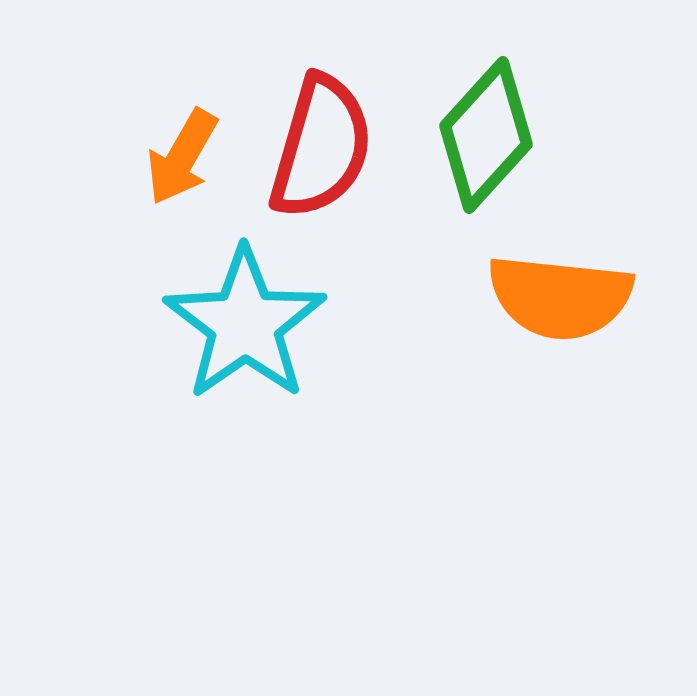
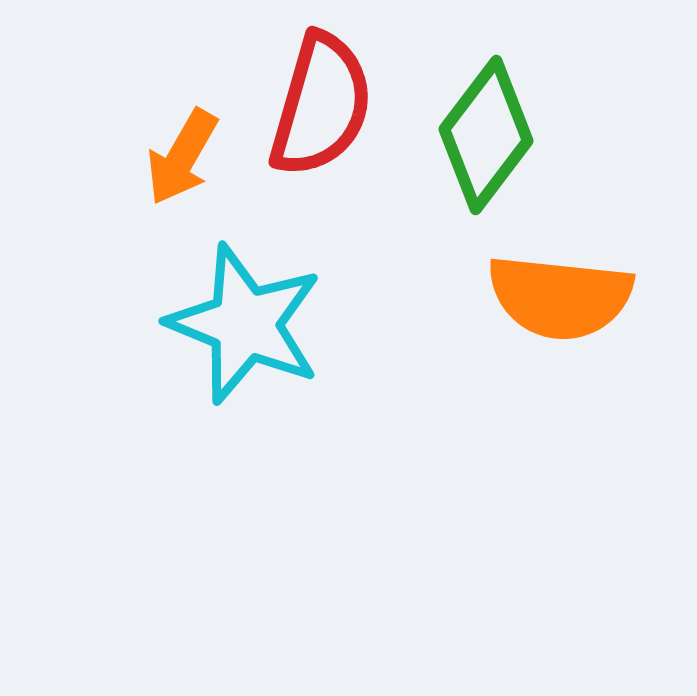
green diamond: rotated 5 degrees counterclockwise
red semicircle: moved 42 px up
cyan star: rotated 15 degrees counterclockwise
